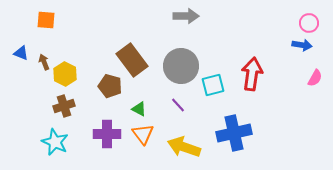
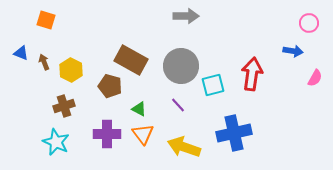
orange square: rotated 12 degrees clockwise
blue arrow: moved 9 px left, 6 px down
brown rectangle: moved 1 px left; rotated 24 degrees counterclockwise
yellow hexagon: moved 6 px right, 4 px up
cyan star: moved 1 px right
